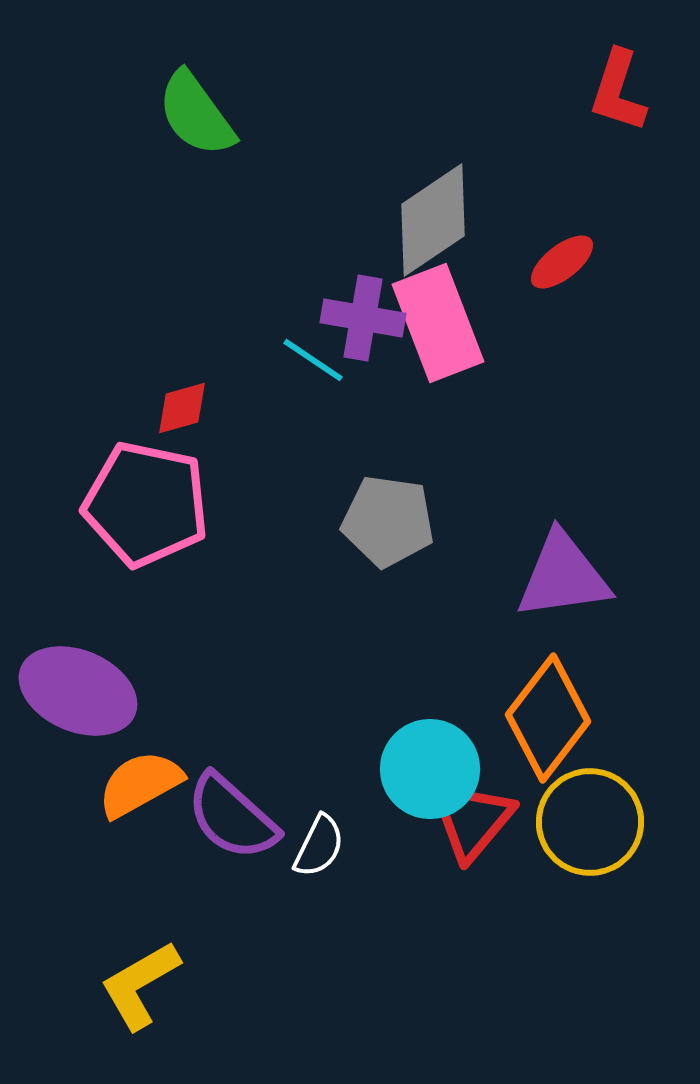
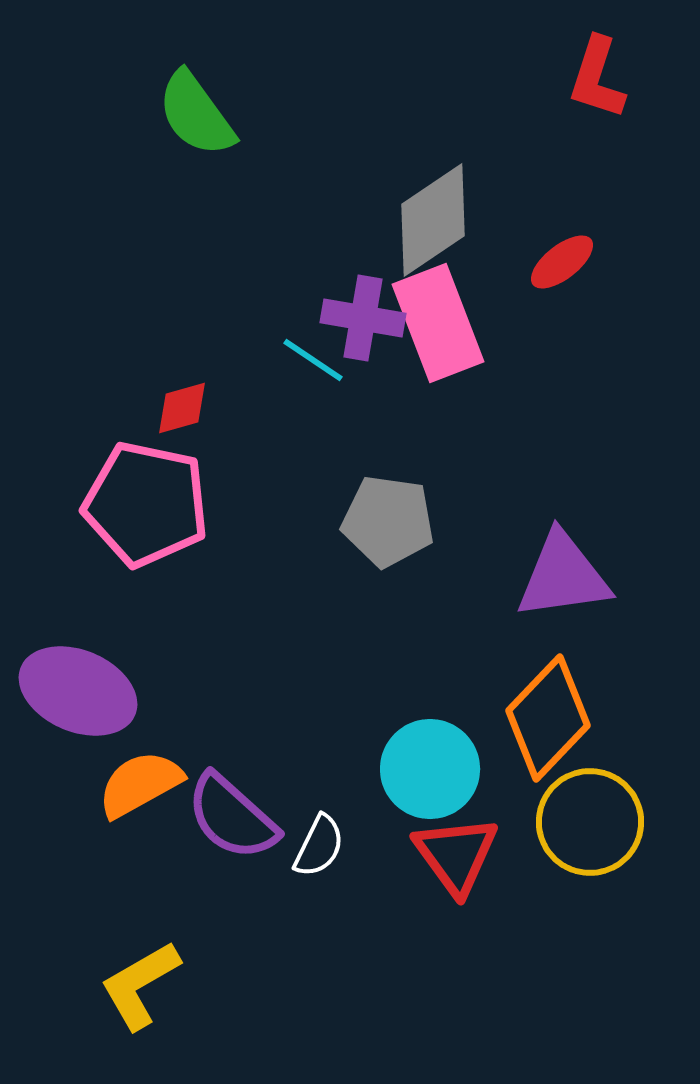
red L-shape: moved 21 px left, 13 px up
orange diamond: rotated 6 degrees clockwise
red triangle: moved 16 px left, 35 px down; rotated 16 degrees counterclockwise
